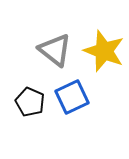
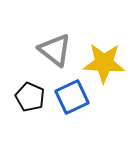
yellow star: moved 12 px down; rotated 18 degrees counterclockwise
black pentagon: moved 5 px up
